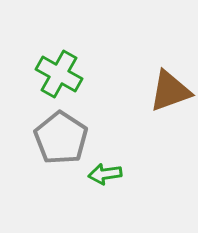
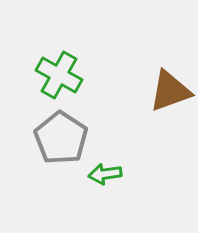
green cross: moved 1 px down
